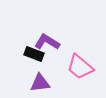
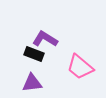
purple L-shape: moved 2 px left, 3 px up
purple triangle: moved 8 px left
